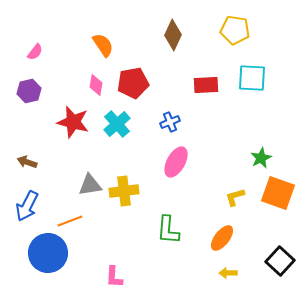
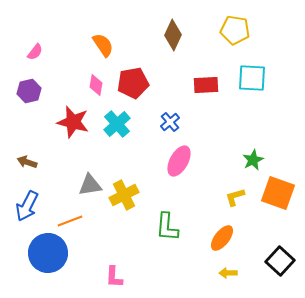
blue cross: rotated 18 degrees counterclockwise
green star: moved 8 px left, 2 px down
pink ellipse: moved 3 px right, 1 px up
yellow cross: moved 4 px down; rotated 20 degrees counterclockwise
green L-shape: moved 1 px left, 3 px up
